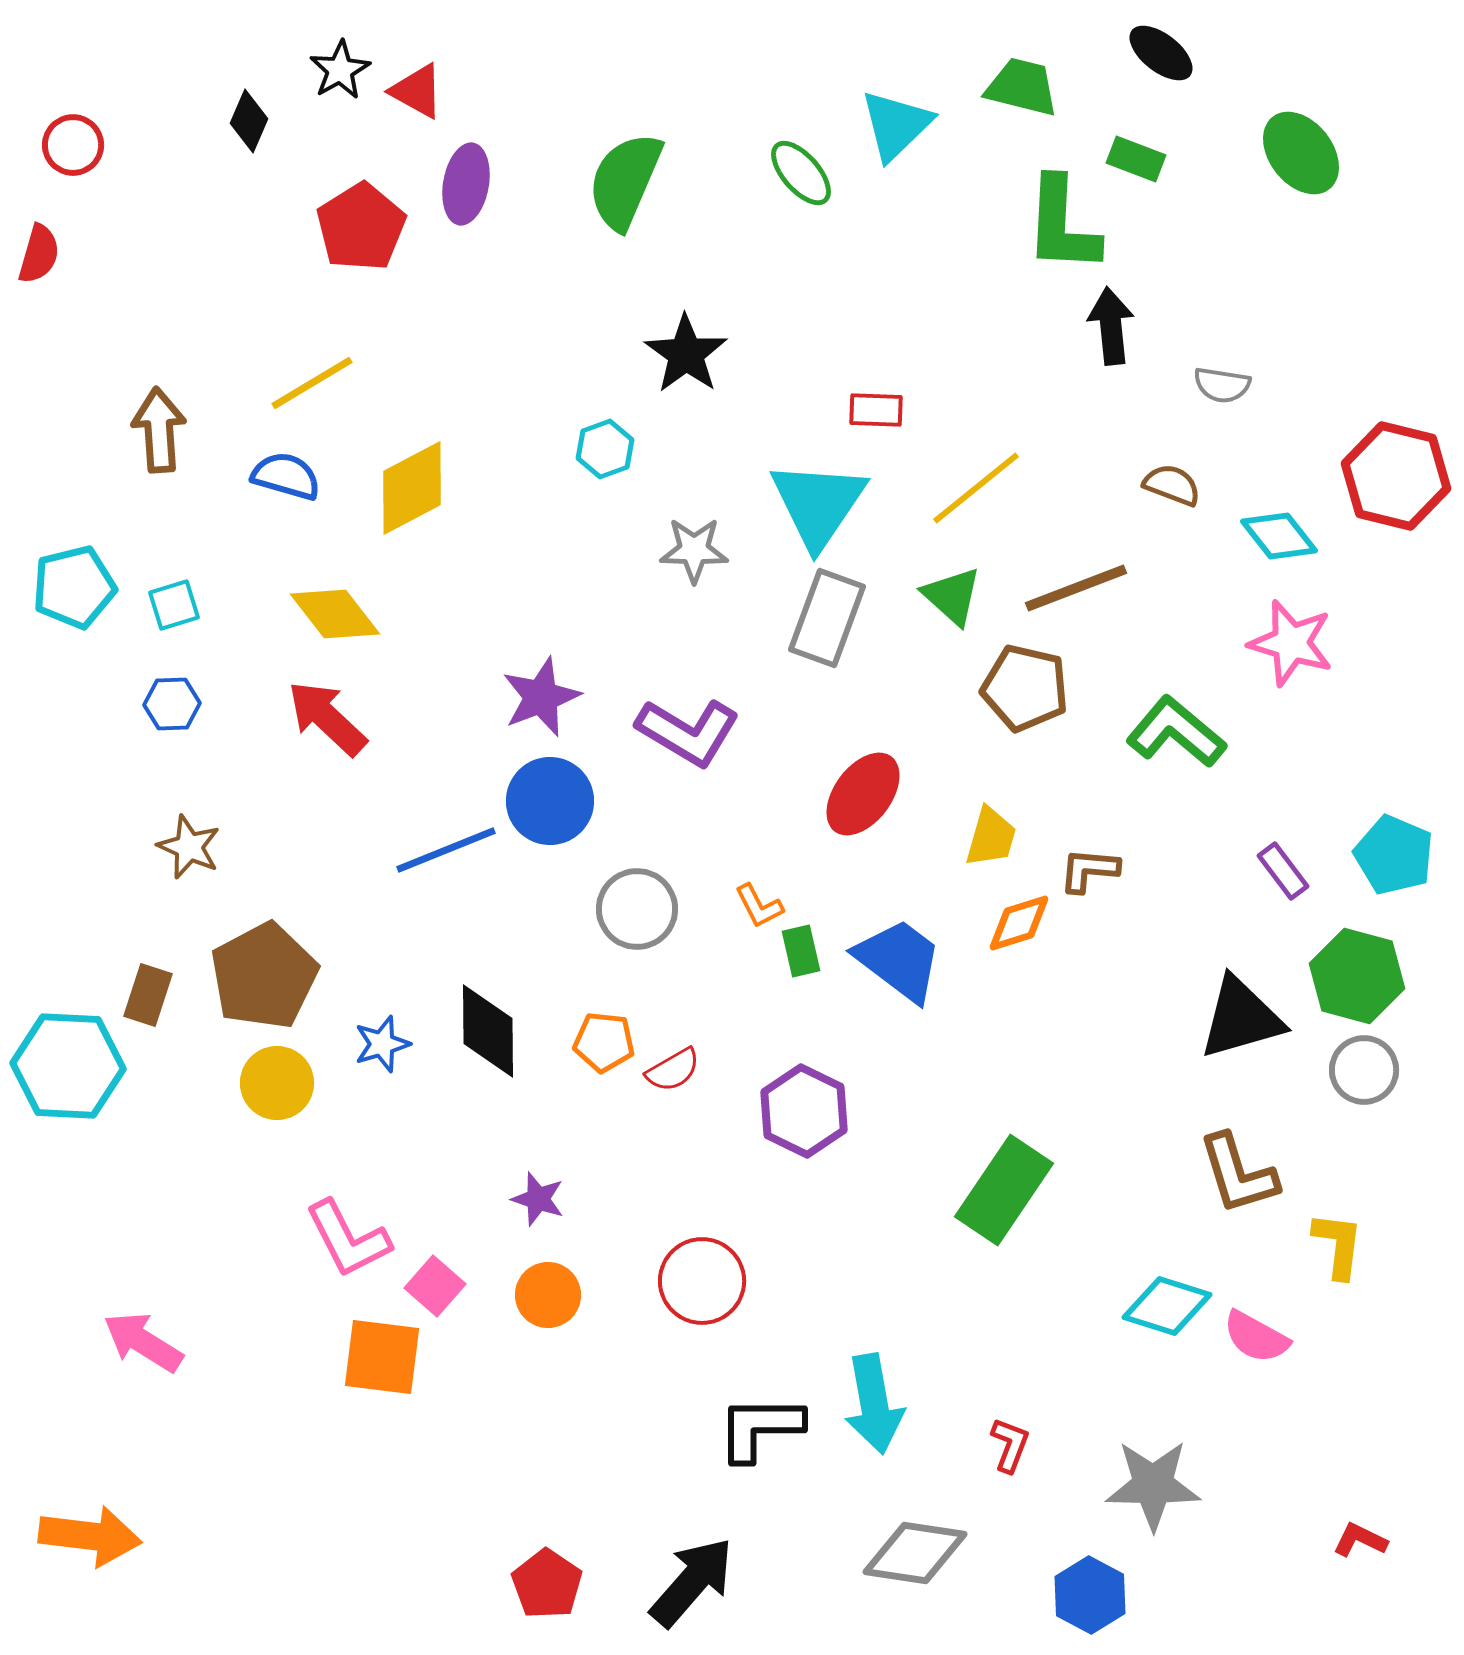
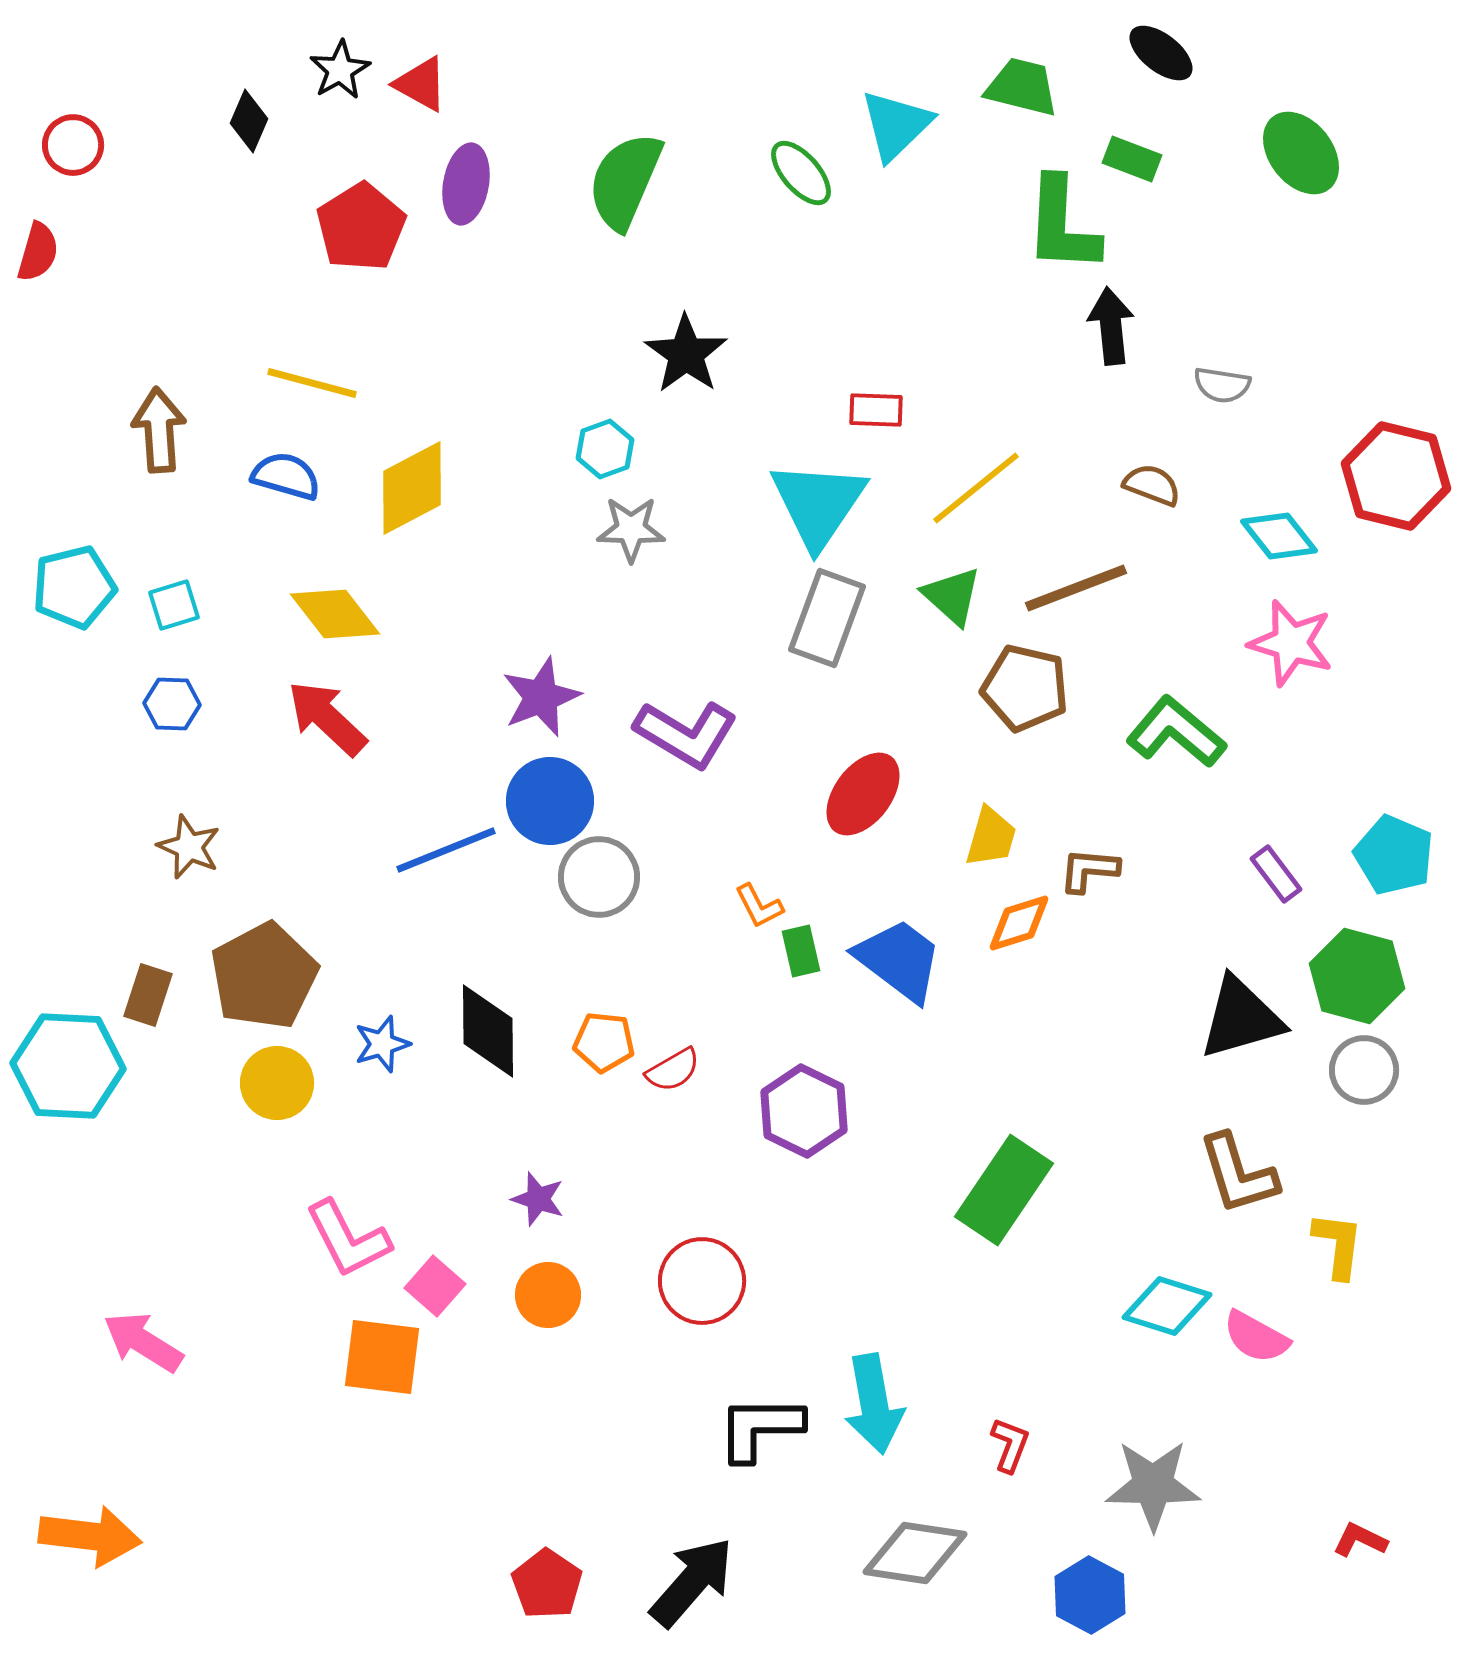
red triangle at (417, 91): moved 4 px right, 7 px up
green rectangle at (1136, 159): moved 4 px left
red semicircle at (39, 254): moved 1 px left, 2 px up
yellow line at (312, 383): rotated 46 degrees clockwise
brown semicircle at (1172, 485): moved 20 px left
gray star at (694, 550): moved 63 px left, 21 px up
blue hexagon at (172, 704): rotated 4 degrees clockwise
purple L-shape at (688, 732): moved 2 px left, 2 px down
purple rectangle at (1283, 871): moved 7 px left, 3 px down
gray circle at (637, 909): moved 38 px left, 32 px up
